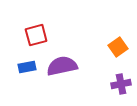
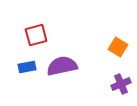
orange square: rotated 24 degrees counterclockwise
purple cross: rotated 12 degrees counterclockwise
